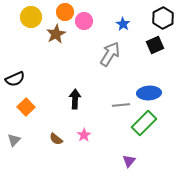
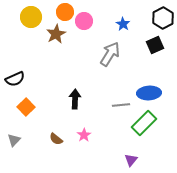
purple triangle: moved 2 px right, 1 px up
